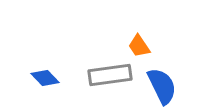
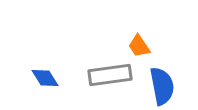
blue diamond: rotated 12 degrees clockwise
blue semicircle: rotated 15 degrees clockwise
